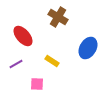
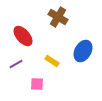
blue ellipse: moved 5 px left, 3 px down
